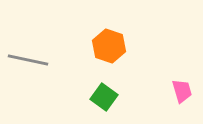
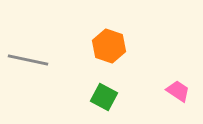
pink trapezoid: moved 4 px left; rotated 40 degrees counterclockwise
green square: rotated 8 degrees counterclockwise
